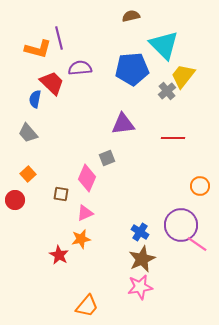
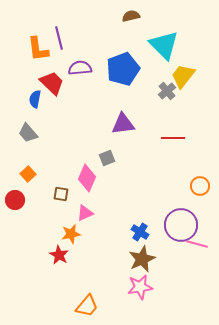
orange L-shape: rotated 68 degrees clockwise
blue pentagon: moved 9 px left; rotated 16 degrees counterclockwise
orange star: moved 10 px left, 5 px up
pink line: rotated 20 degrees counterclockwise
